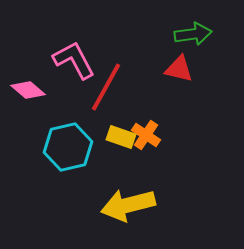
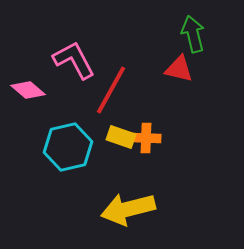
green arrow: rotated 96 degrees counterclockwise
red line: moved 5 px right, 3 px down
orange cross: moved 3 px down; rotated 32 degrees counterclockwise
yellow arrow: moved 4 px down
